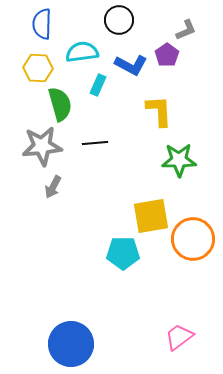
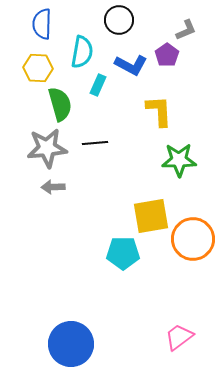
cyan semicircle: rotated 108 degrees clockwise
gray star: moved 5 px right, 2 px down
gray arrow: rotated 60 degrees clockwise
